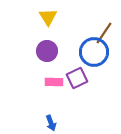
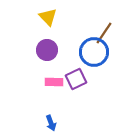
yellow triangle: rotated 12 degrees counterclockwise
purple circle: moved 1 px up
purple square: moved 1 px left, 1 px down
